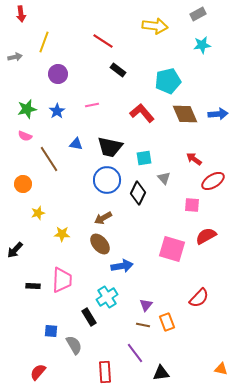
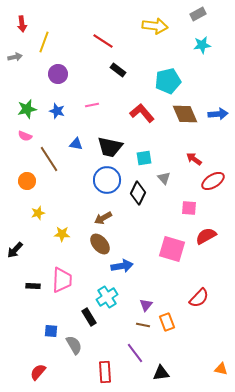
red arrow at (21, 14): moved 1 px right, 10 px down
blue star at (57, 111): rotated 21 degrees counterclockwise
orange circle at (23, 184): moved 4 px right, 3 px up
pink square at (192, 205): moved 3 px left, 3 px down
